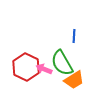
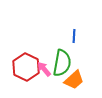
green semicircle: rotated 140 degrees counterclockwise
pink arrow: rotated 28 degrees clockwise
orange trapezoid: rotated 10 degrees counterclockwise
